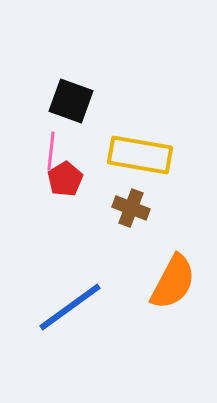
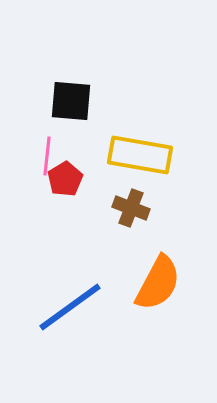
black square: rotated 15 degrees counterclockwise
pink line: moved 4 px left, 5 px down
orange semicircle: moved 15 px left, 1 px down
